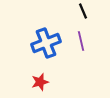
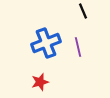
purple line: moved 3 px left, 6 px down
